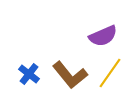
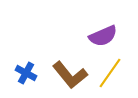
blue cross: moved 3 px left, 1 px up; rotated 10 degrees counterclockwise
